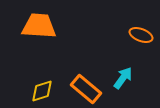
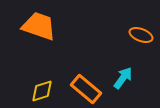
orange trapezoid: rotated 15 degrees clockwise
